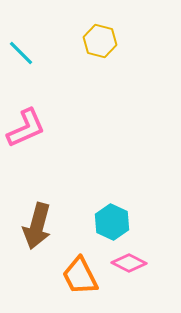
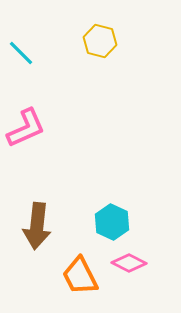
brown arrow: rotated 9 degrees counterclockwise
